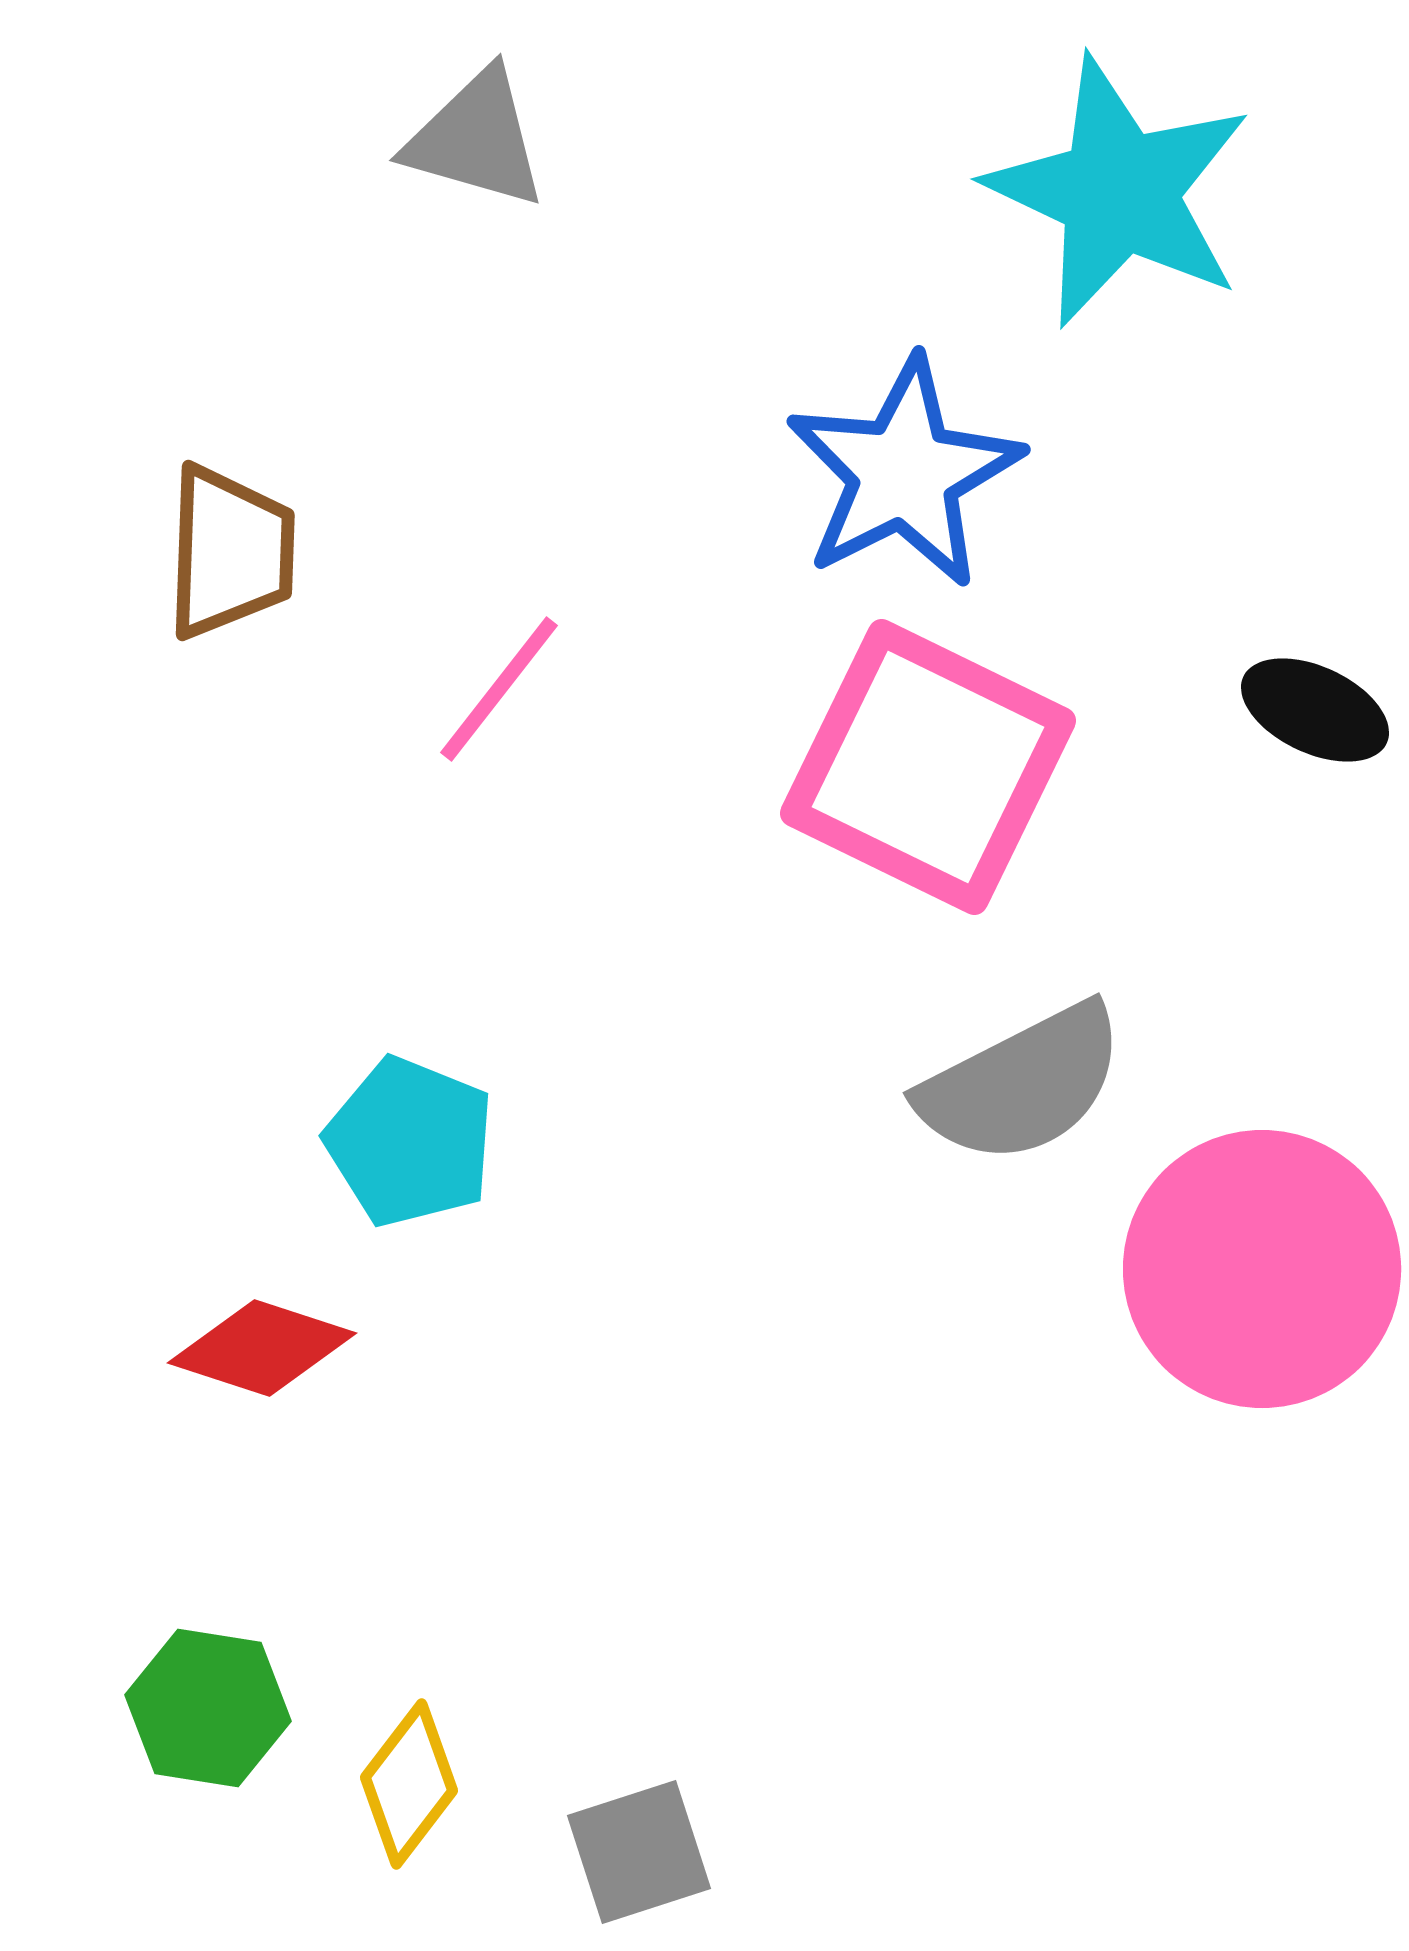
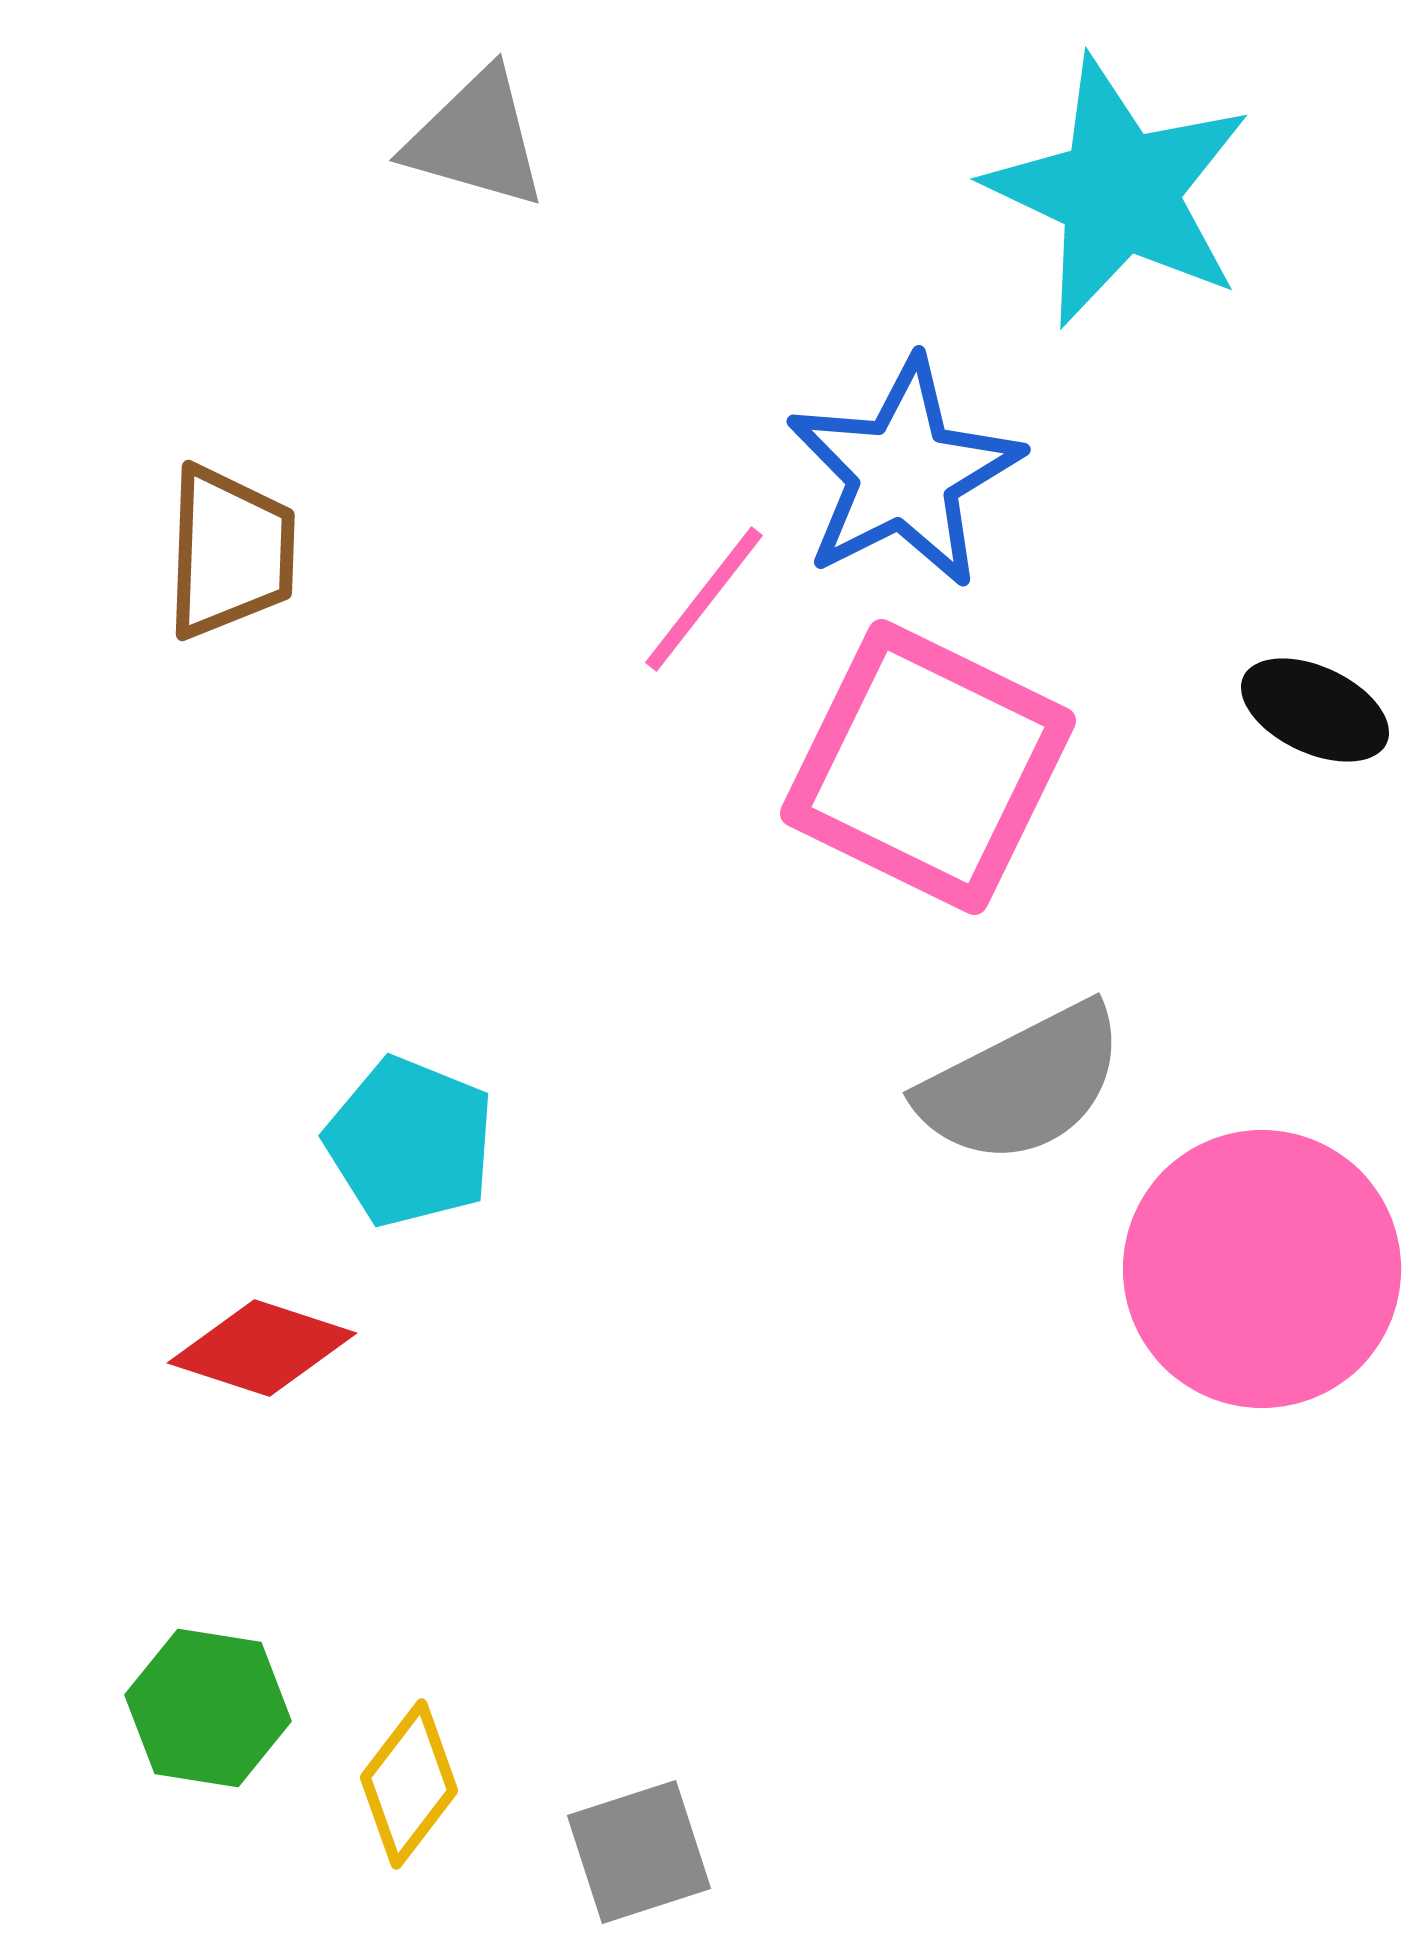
pink line: moved 205 px right, 90 px up
